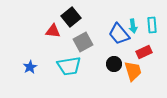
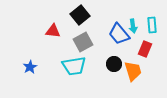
black square: moved 9 px right, 2 px up
red rectangle: moved 1 px right, 3 px up; rotated 42 degrees counterclockwise
cyan trapezoid: moved 5 px right
